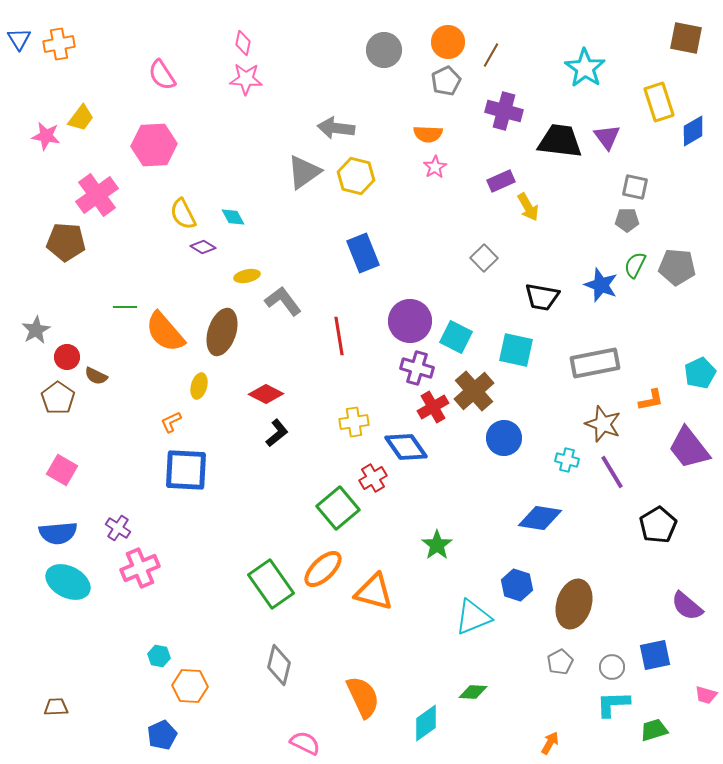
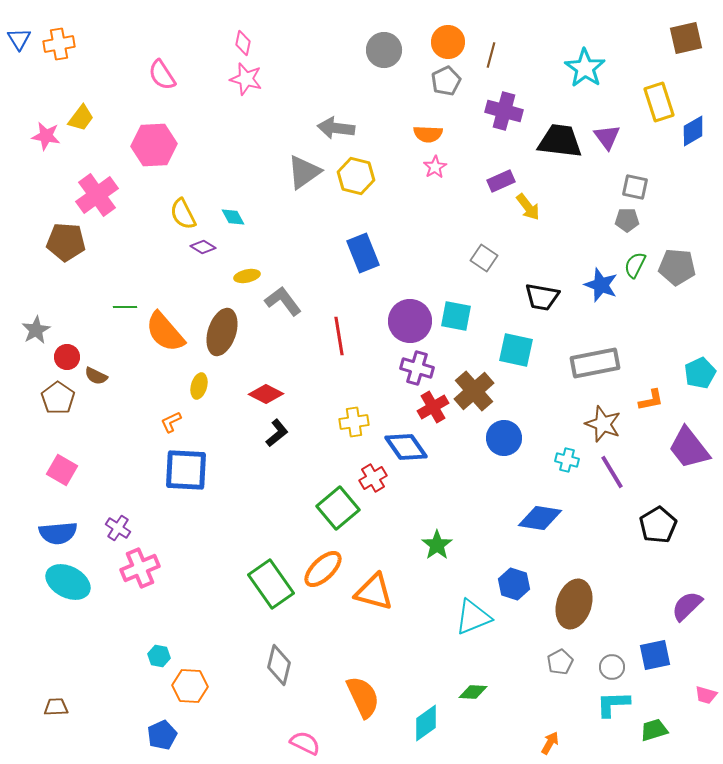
brown square at (686, 38): rotated 24 degrees counterclockwise
brown line at (491, 55): rotated 15 degrees counterclockwise
pink star at (246, 79): rotated 12 degrees clockwise
yellow arrow at (528, 207): rotated 8 degrees counterclockwise
gray square at (484, 258): rotated 12 degrees counterclockwise
cyan square at (456, 337): moved 21 px up; rotated 16 degrees counterclockwise
blue hexagon at (517, 585): moved 3 px left, 1 px up
purple semicircle at (687, 606): rotated 96 degrees clockwise
